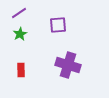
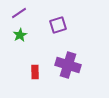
purple square: rotated 12 degrees counterclockwise
green star: moved 1 px down
red rectangle: moved 14 px right, 2 px down
